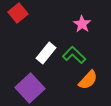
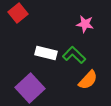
pink star: moved 3 px right; rotated 24 degrees counterclockwise
white rectangle: rotated 65 degrees clockwise
